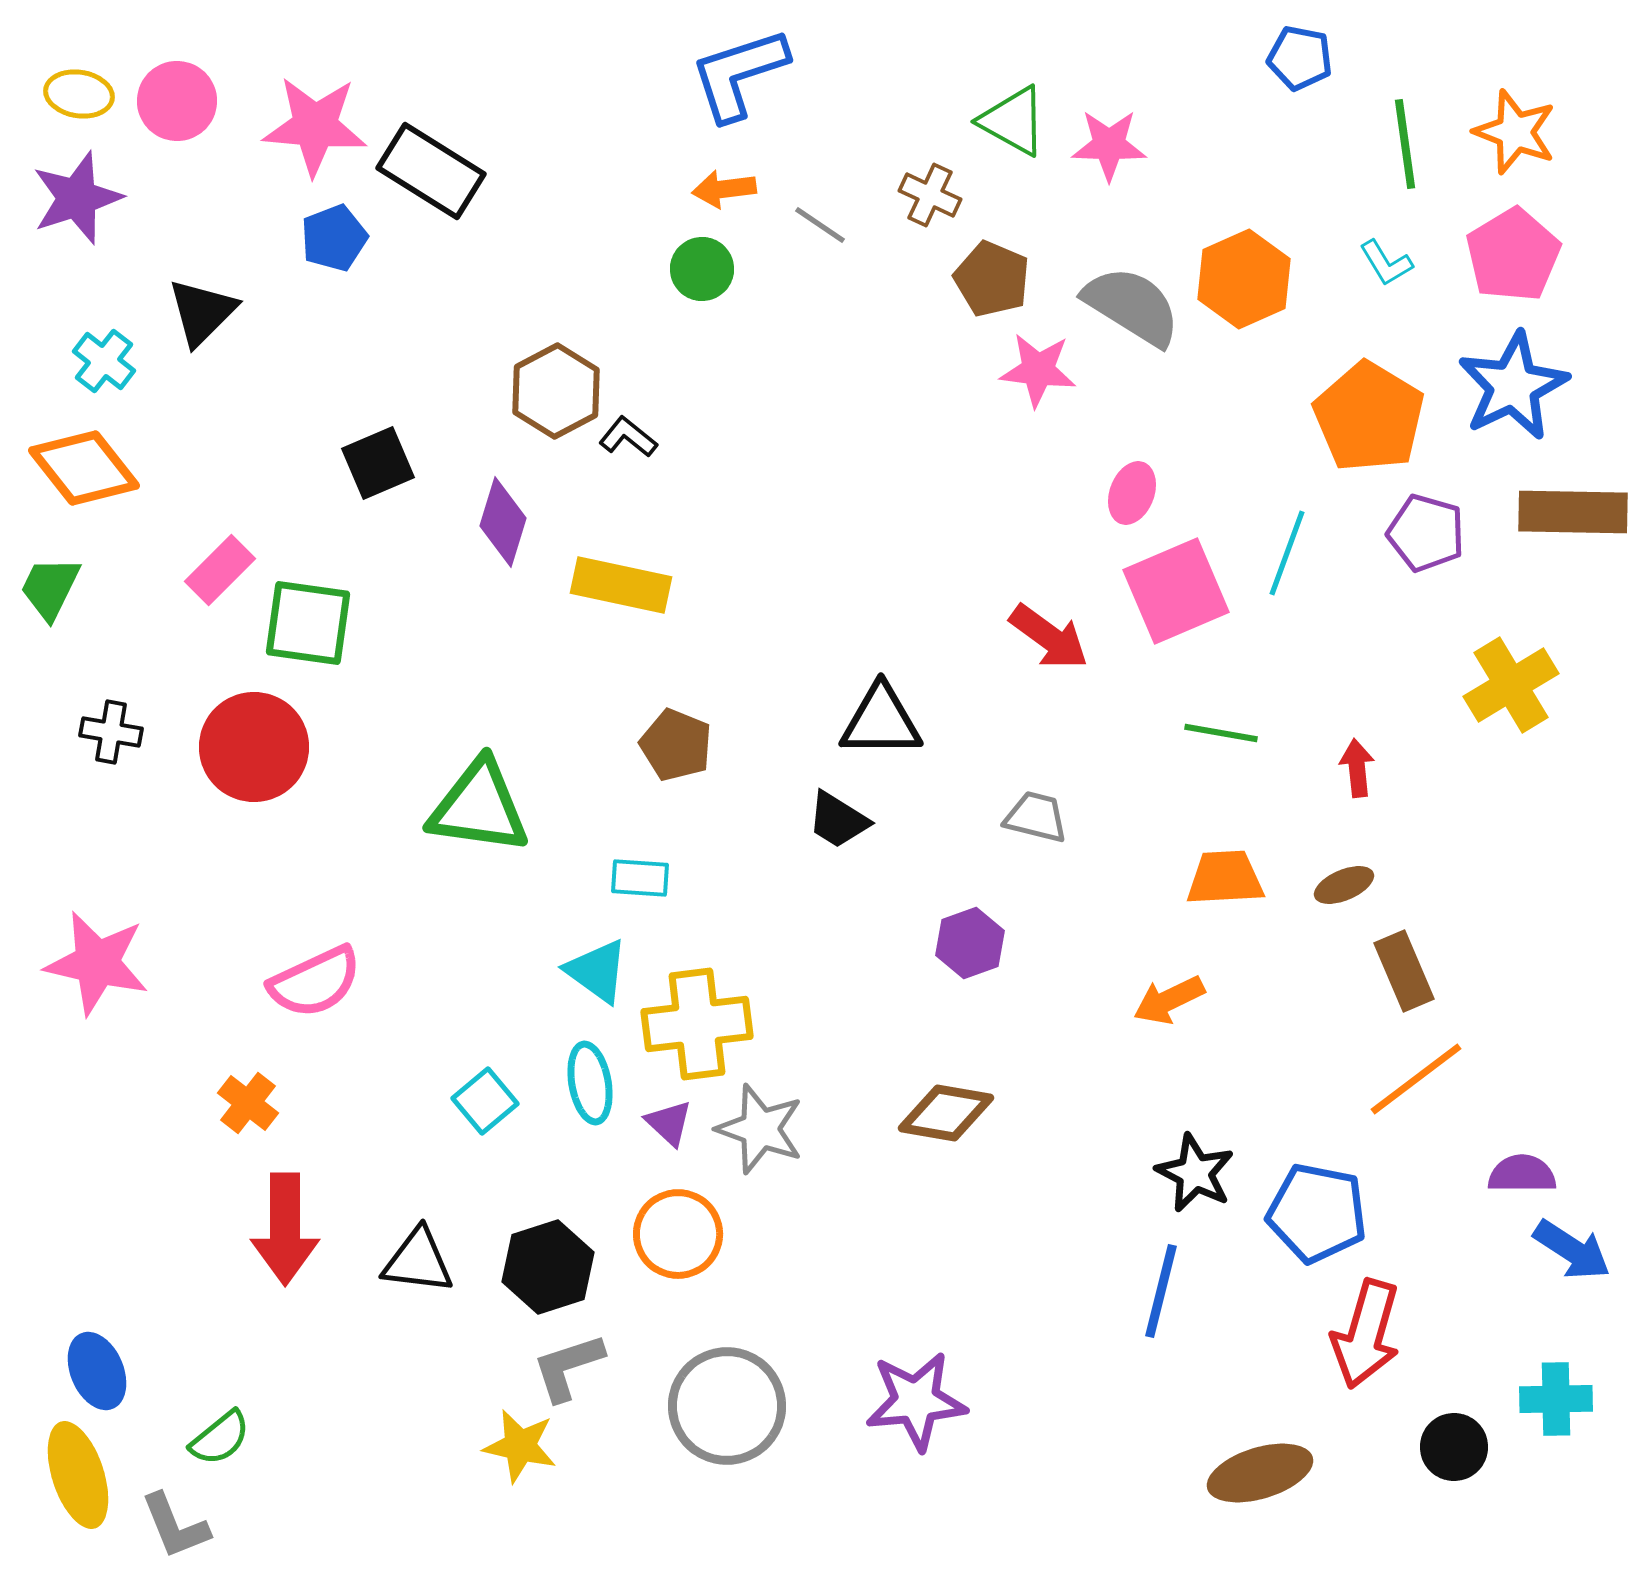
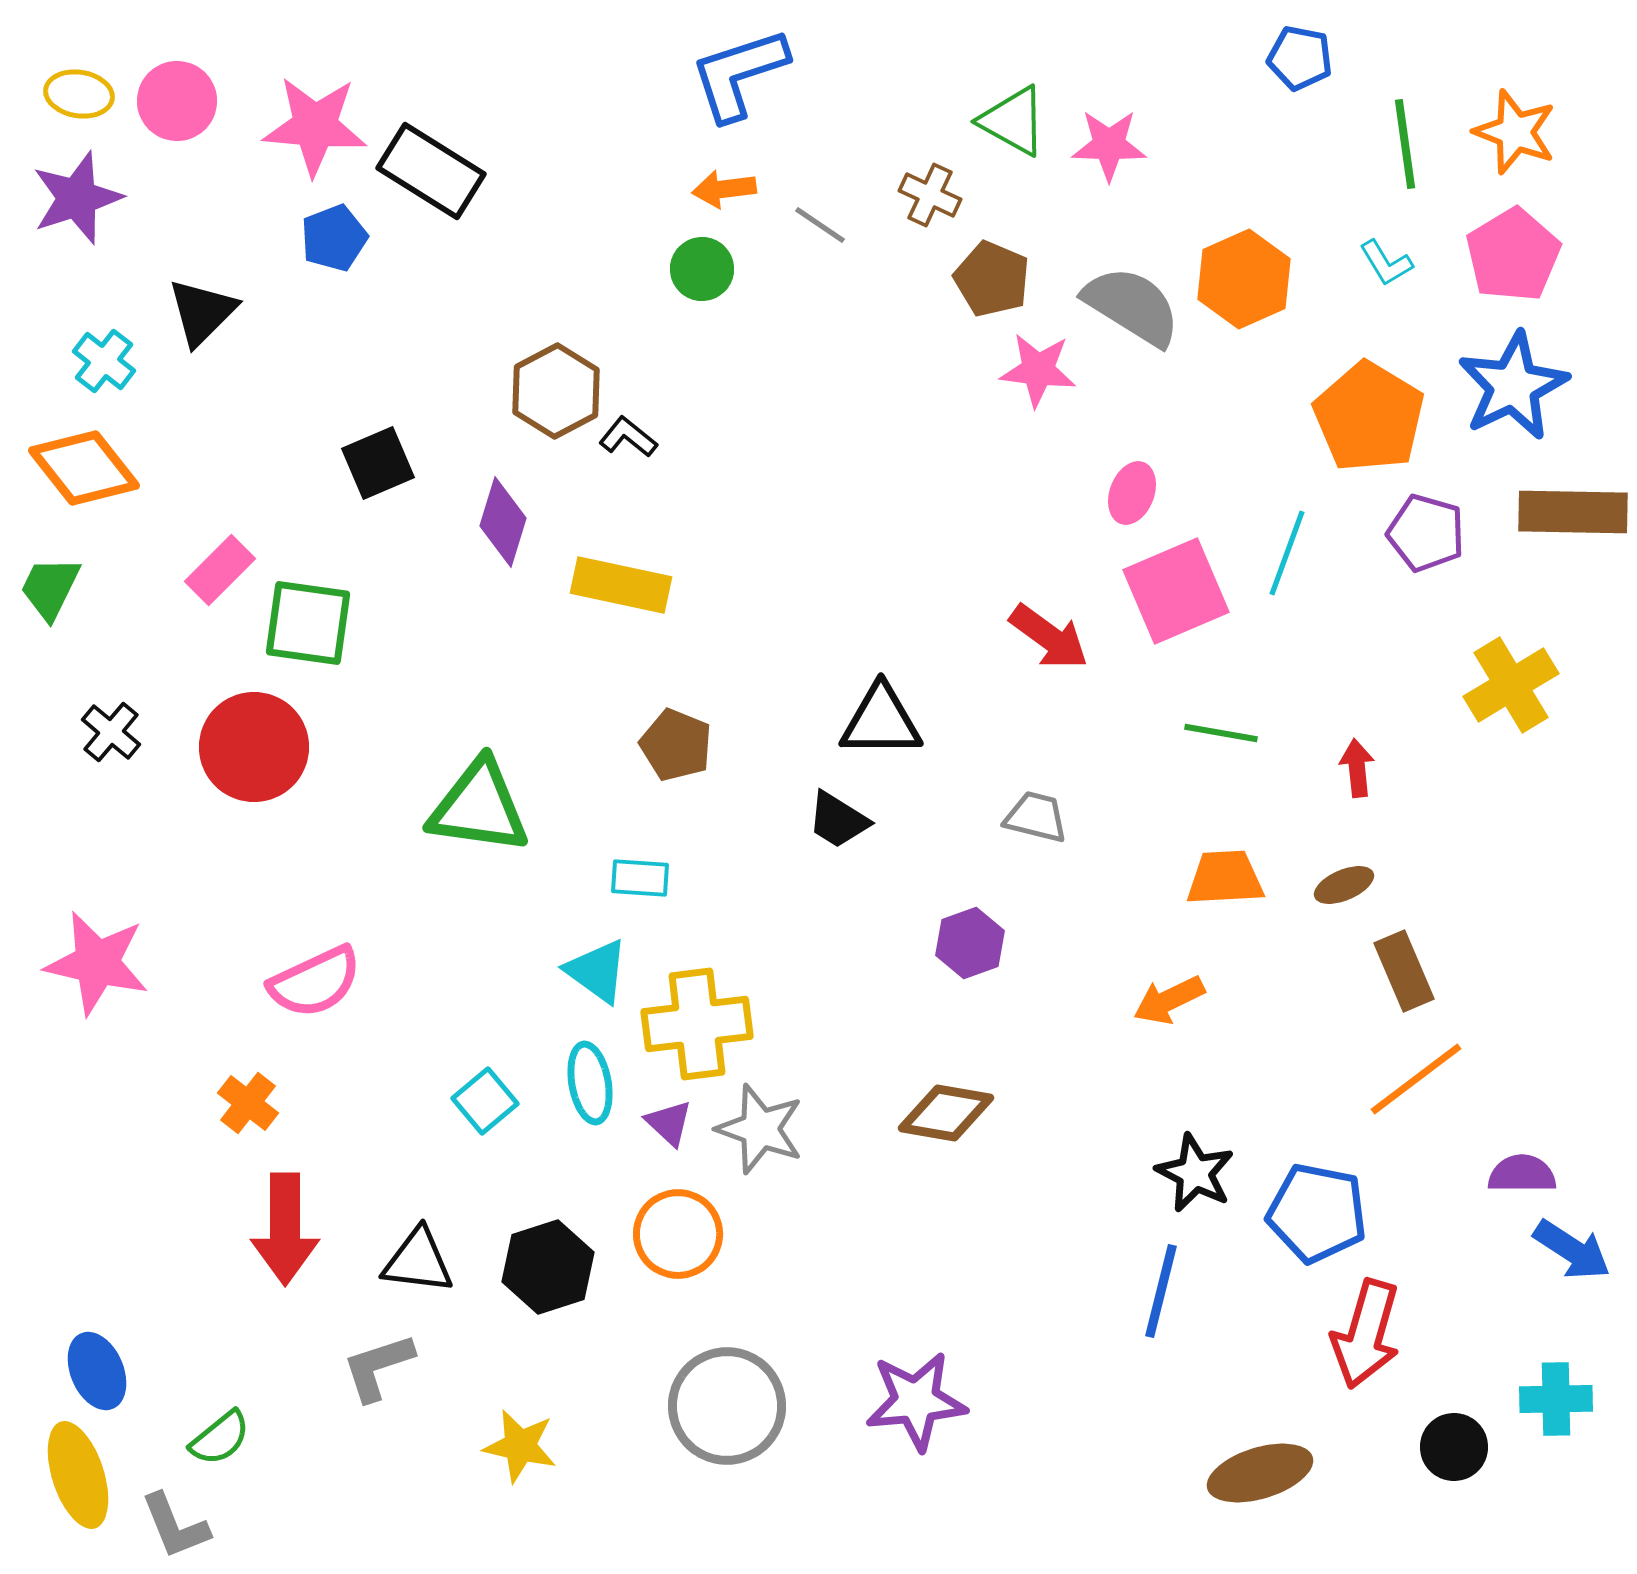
black cross at (111, 732): rotated 30 degrees clockwise
gray L-shape at (568, 1367): moved 190 px left
